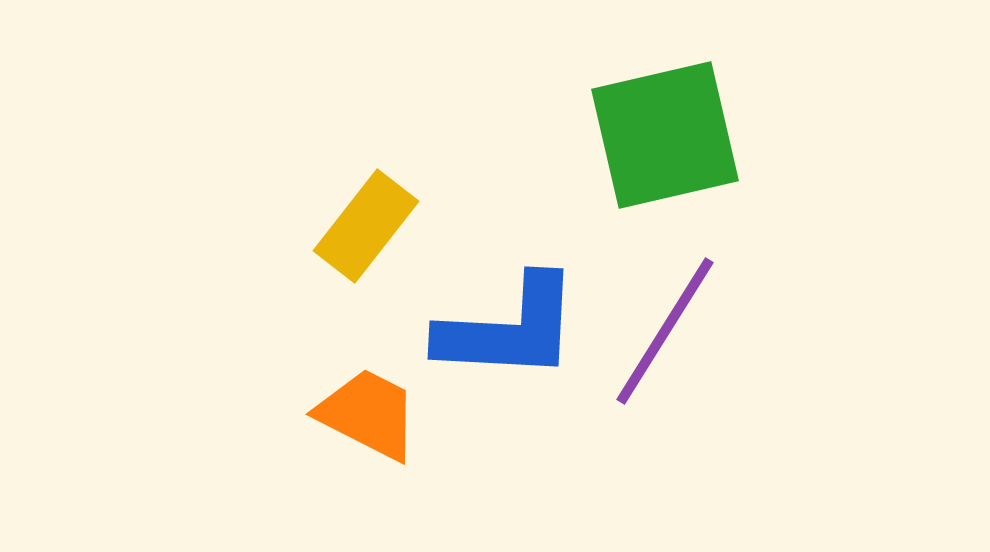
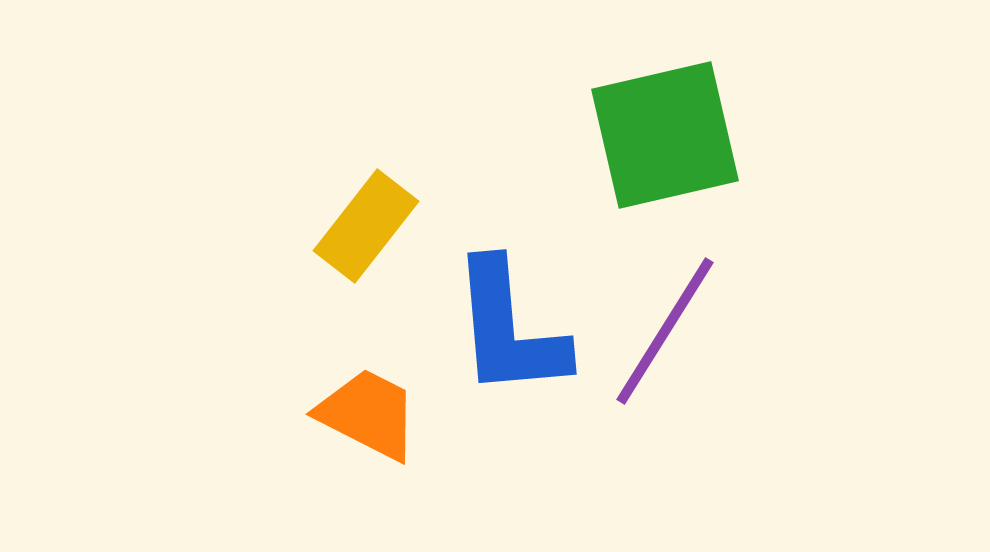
blue L-shape: rotated 82 degrees clockwise
